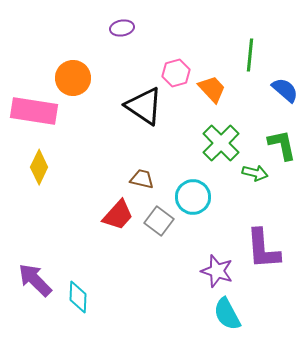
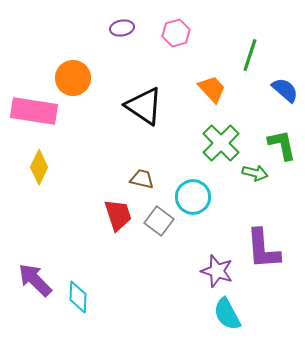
green line: rotated 12 degrees clockwise
pink hexagon: moved 40 px up
red trapezoid: rotated 60 degrees counterclockwise
